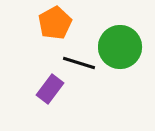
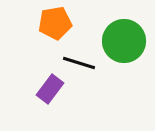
orange pentagon: rotated 20 degrees clockwise
green circle: moved 4 px right, 6 px up
